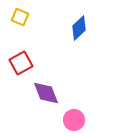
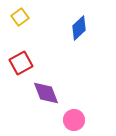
yellow square: rotated 30 degrees clockwise
